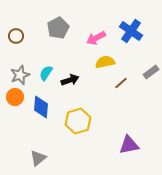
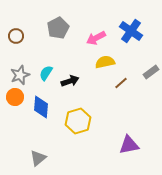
black arrow: moved 1 px down
